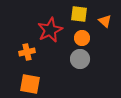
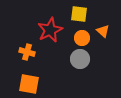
orange triangle: moved 2 px left, 10 px down
orange cross: rotated 28 degrees clockwise
orange square: moved 1 px left
